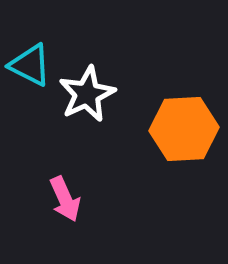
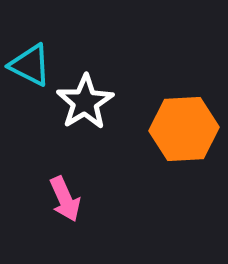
white star: moved 2 px left, 8 px down; rotated 6 degrees counterclockwise
